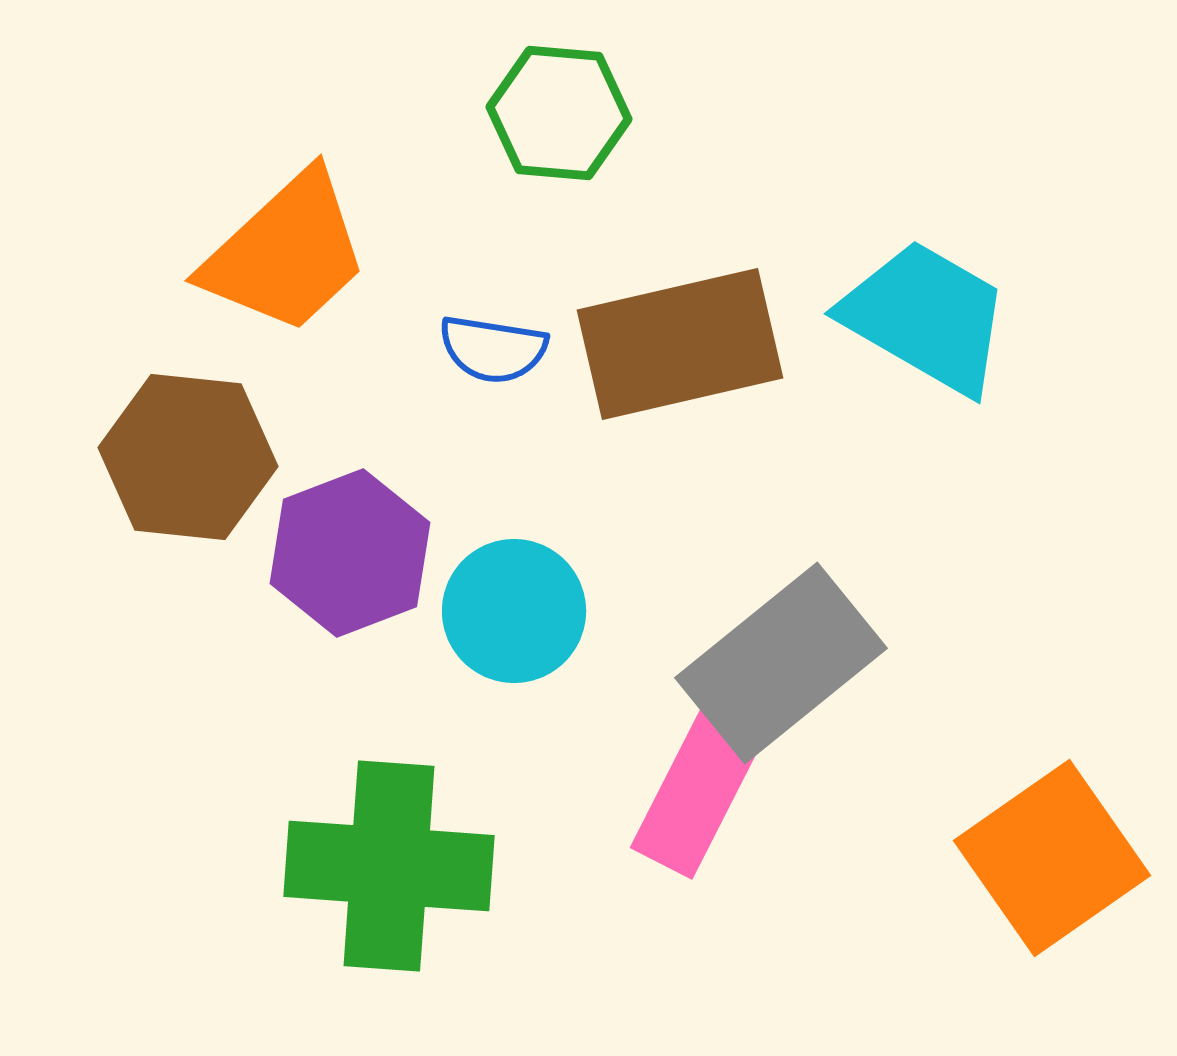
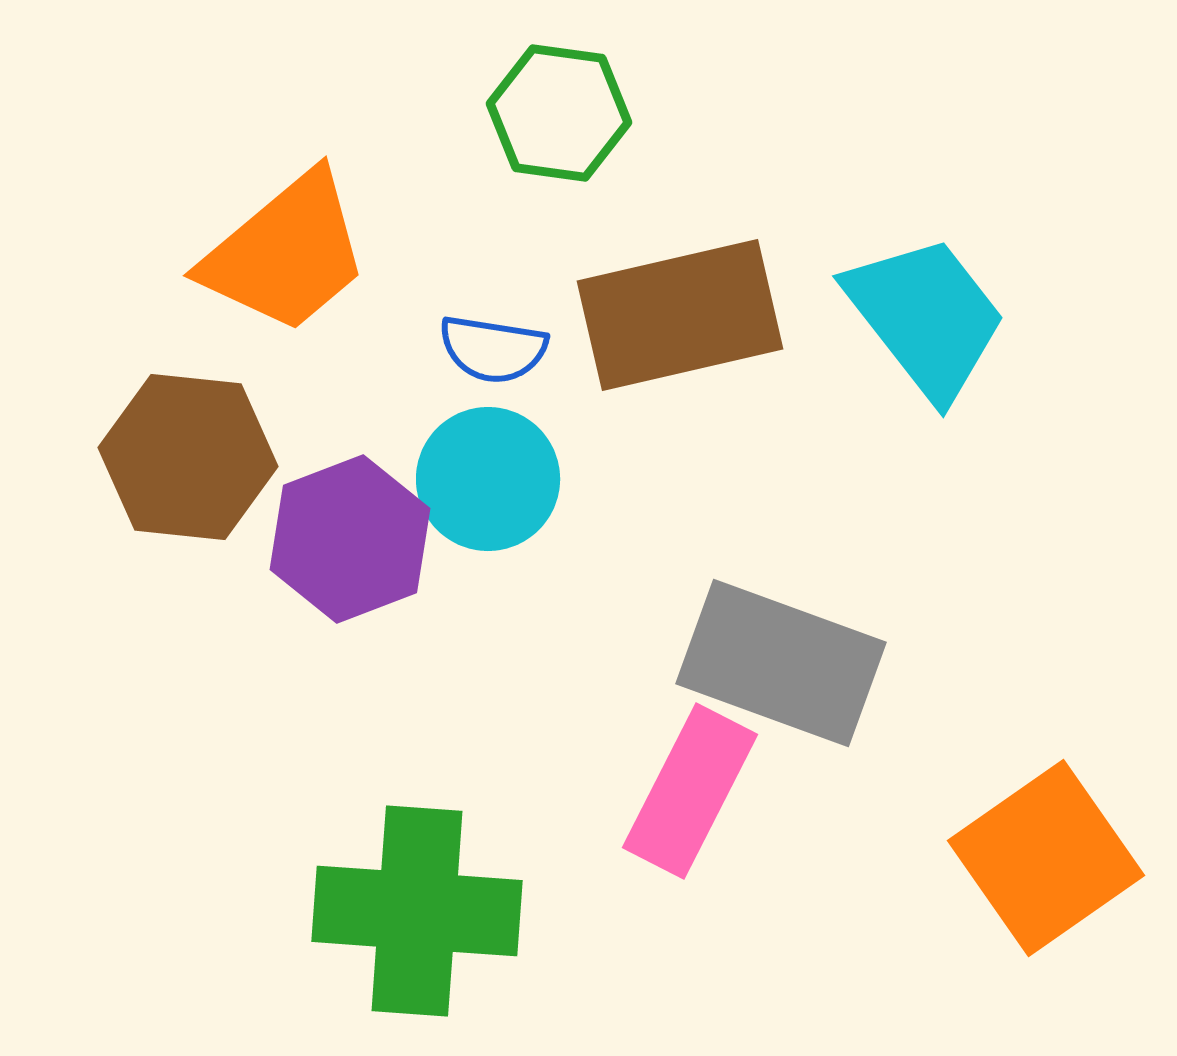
green hexagon: rotated 3 degrees clockwise
orange trapezoid: rotated 3 degrees clockwise
cyan trapezoid: rotated 22 degrees clockwise
brown rectangle: moved 29 px up
purple hexagon: moved 14 px up
cyan circle: moved 26 px left, 132 px up
gray rectangle: rotated 59 degrees clockwise
pink rectangle: moved 8 px left
orange square: moved 6 px left
green cross: moved 28 px right, 45 px down
